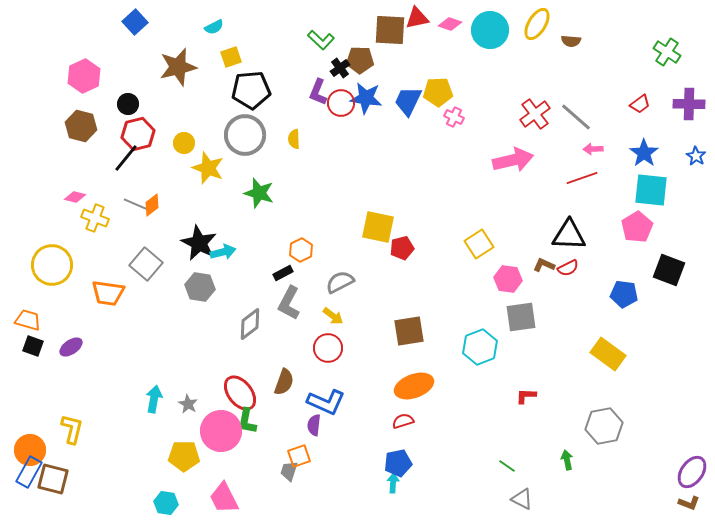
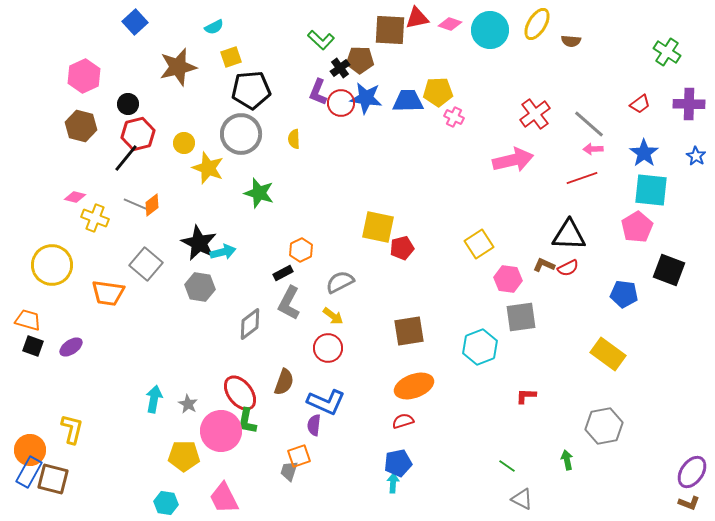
blue trapezoid at (408, 101): rotated 64 degrees clockwise
gray line at (576, 117): moved 13 px right, 7 px down
gray circle at (245, 135): moved 4 px left, 1 px up
